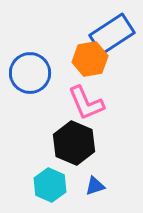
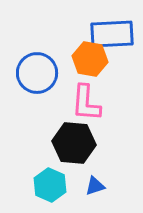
blue rectangle: rotated 30 degrees clockwise
orange hexagon: rotated 20 degrees clockwise
blue circle: moved 7 px right
pink L-shape: rotated 27 degrees clockwise
black hexagon: rotated 18 degrees counterclockwise
